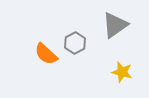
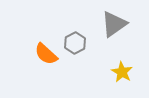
gray triangle: moved 1 px left, 1 px up
yellow star: rotated 15 degrees clockwise
